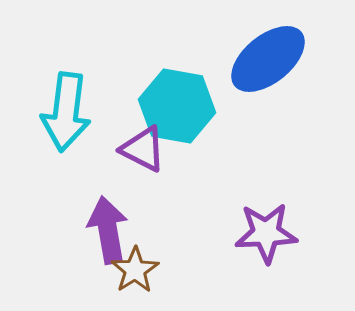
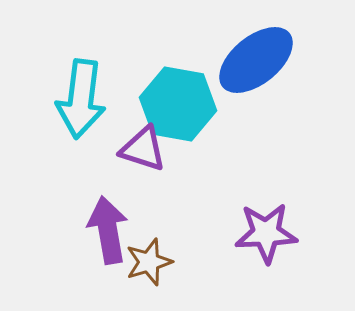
blue ellipse: moved 12 px left, 1 px down
cyan hexagon: moved 1 px right, 2 px up
cyan arrow: moved 15 px right, 13 px up
purple triangle: rotated 9 degrees counterclockwise
brown star: moved 14 px right, 8 px up; rotated 15 degrees clockwise
